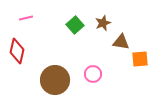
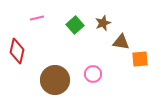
pink line: moved 11 px right
